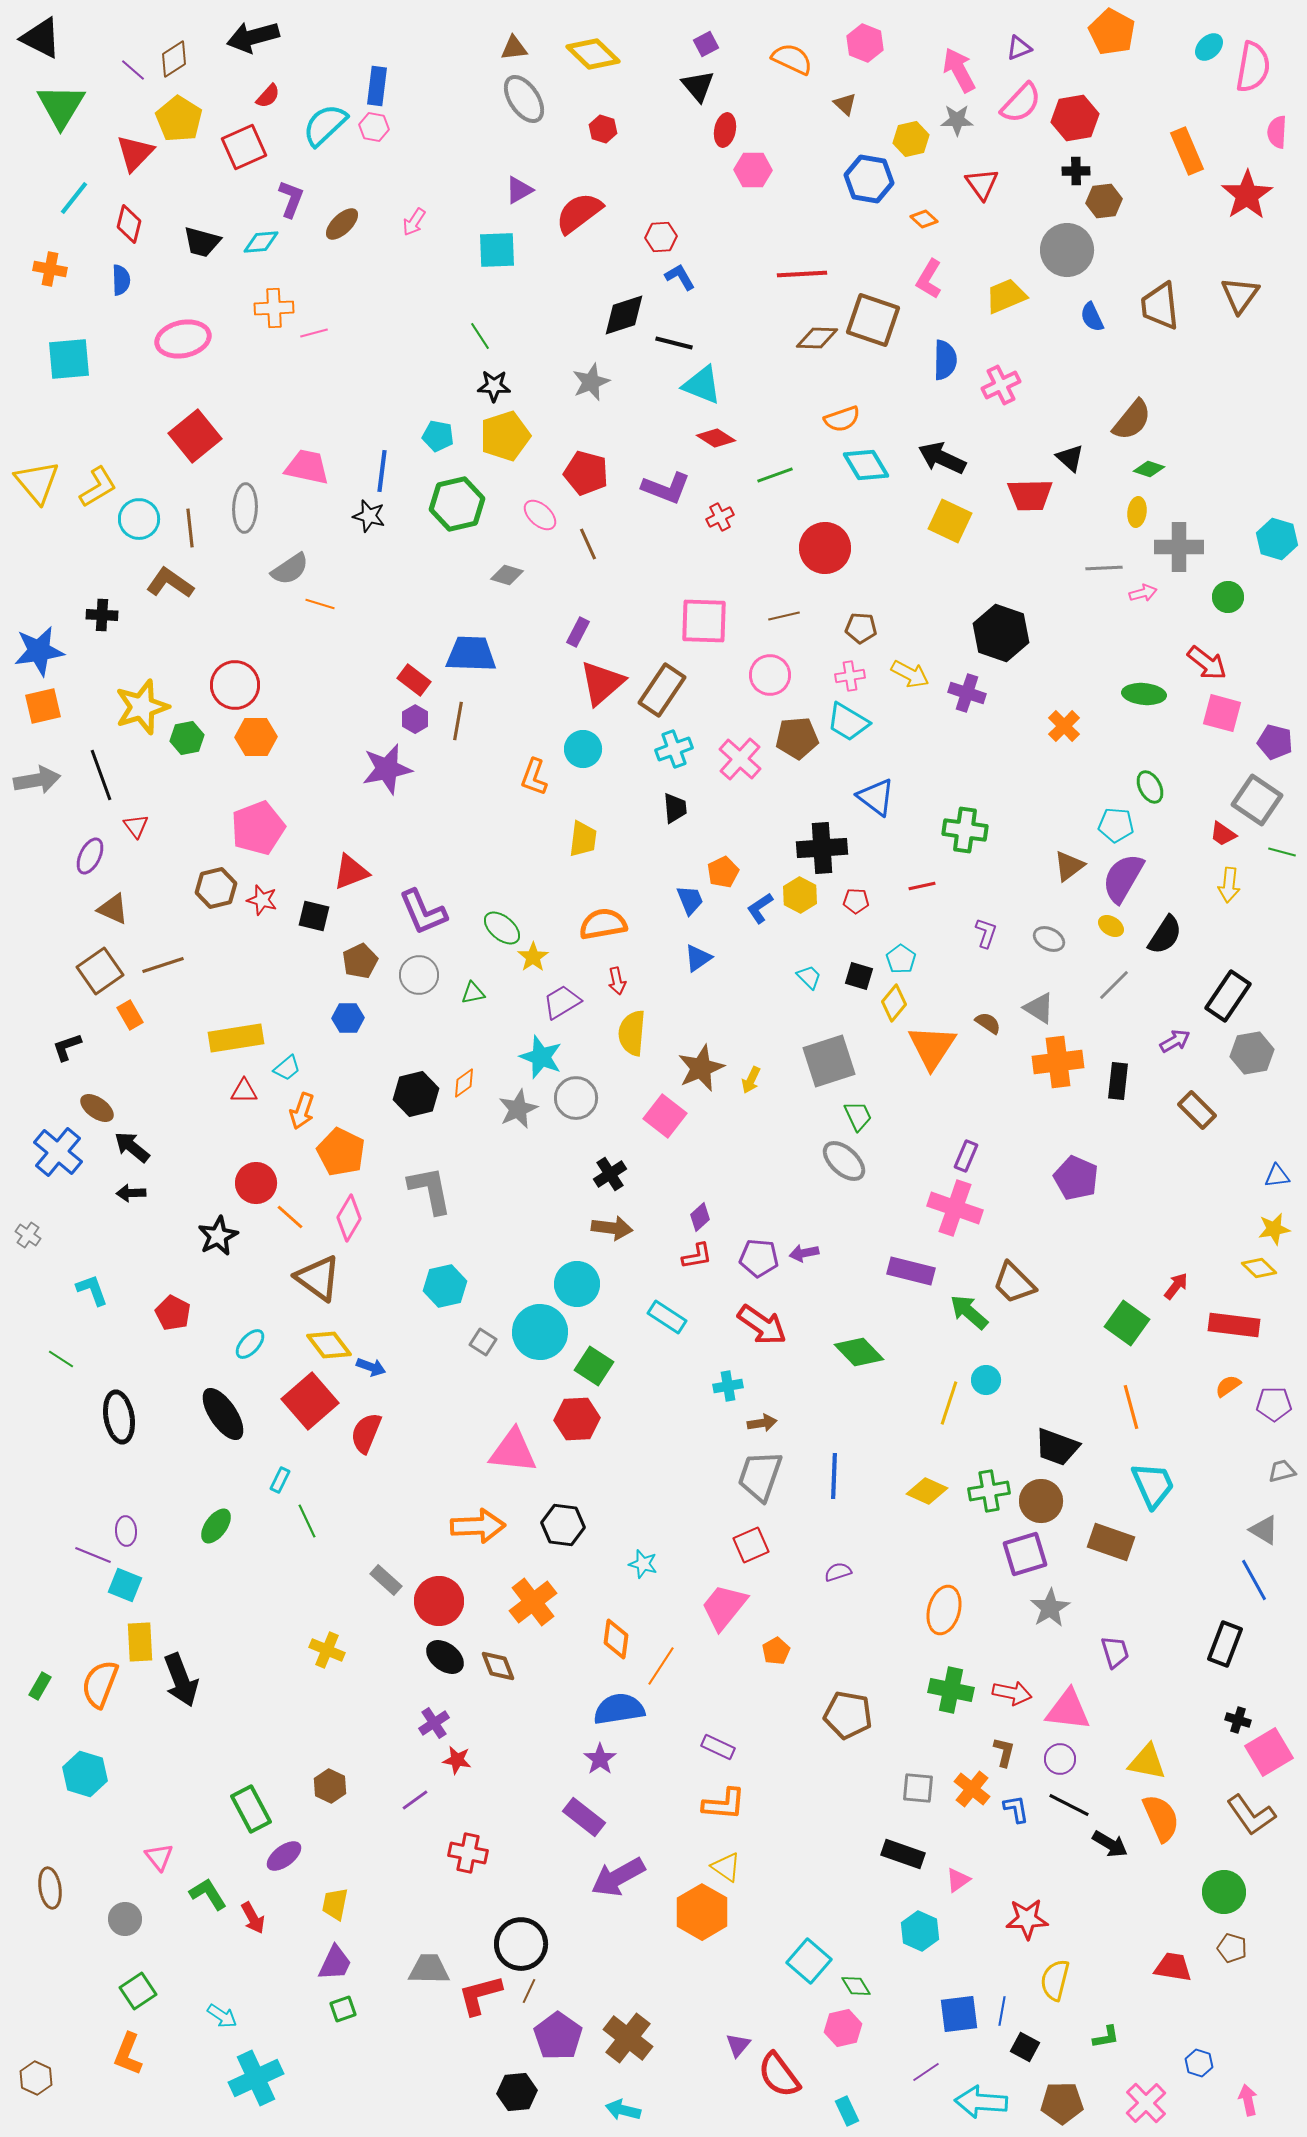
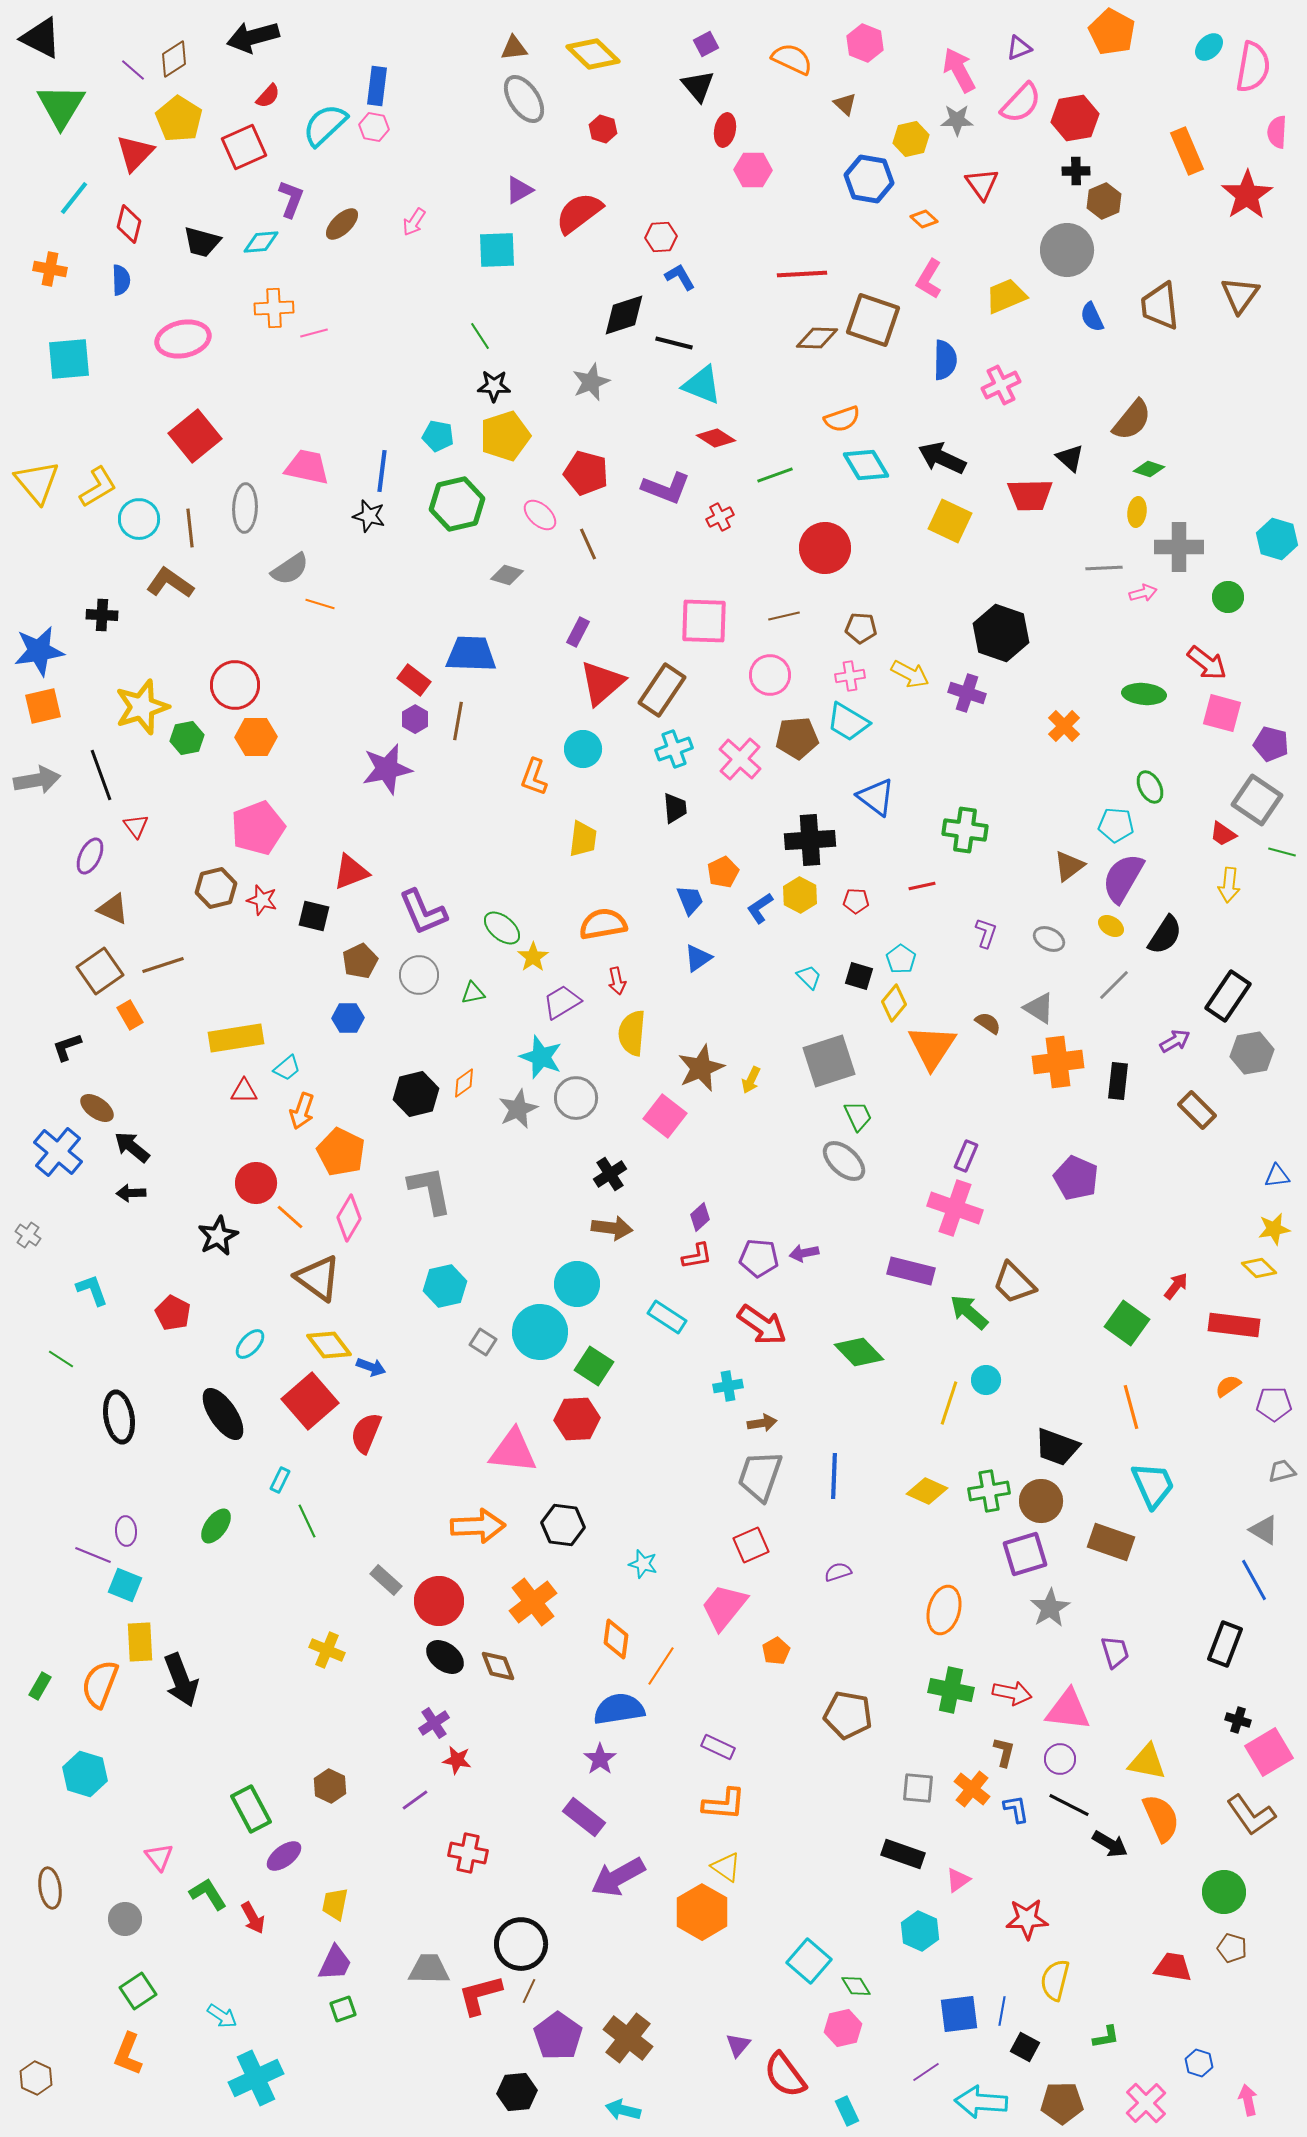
brown hexagon at (1104, 201): rotated 16 degrees counterclockwise
purple pentagon at (1275, 742): moved 4 px left, 2 px down
black cross at (822, 848): moved 12 px left, 8 px up
red semicircle at (779, 2075): moved 6 px right
